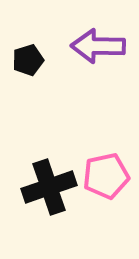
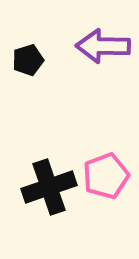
purple arrow: moved 5 px right
pink pentagon: rotated 9 degrees counterclockwise
